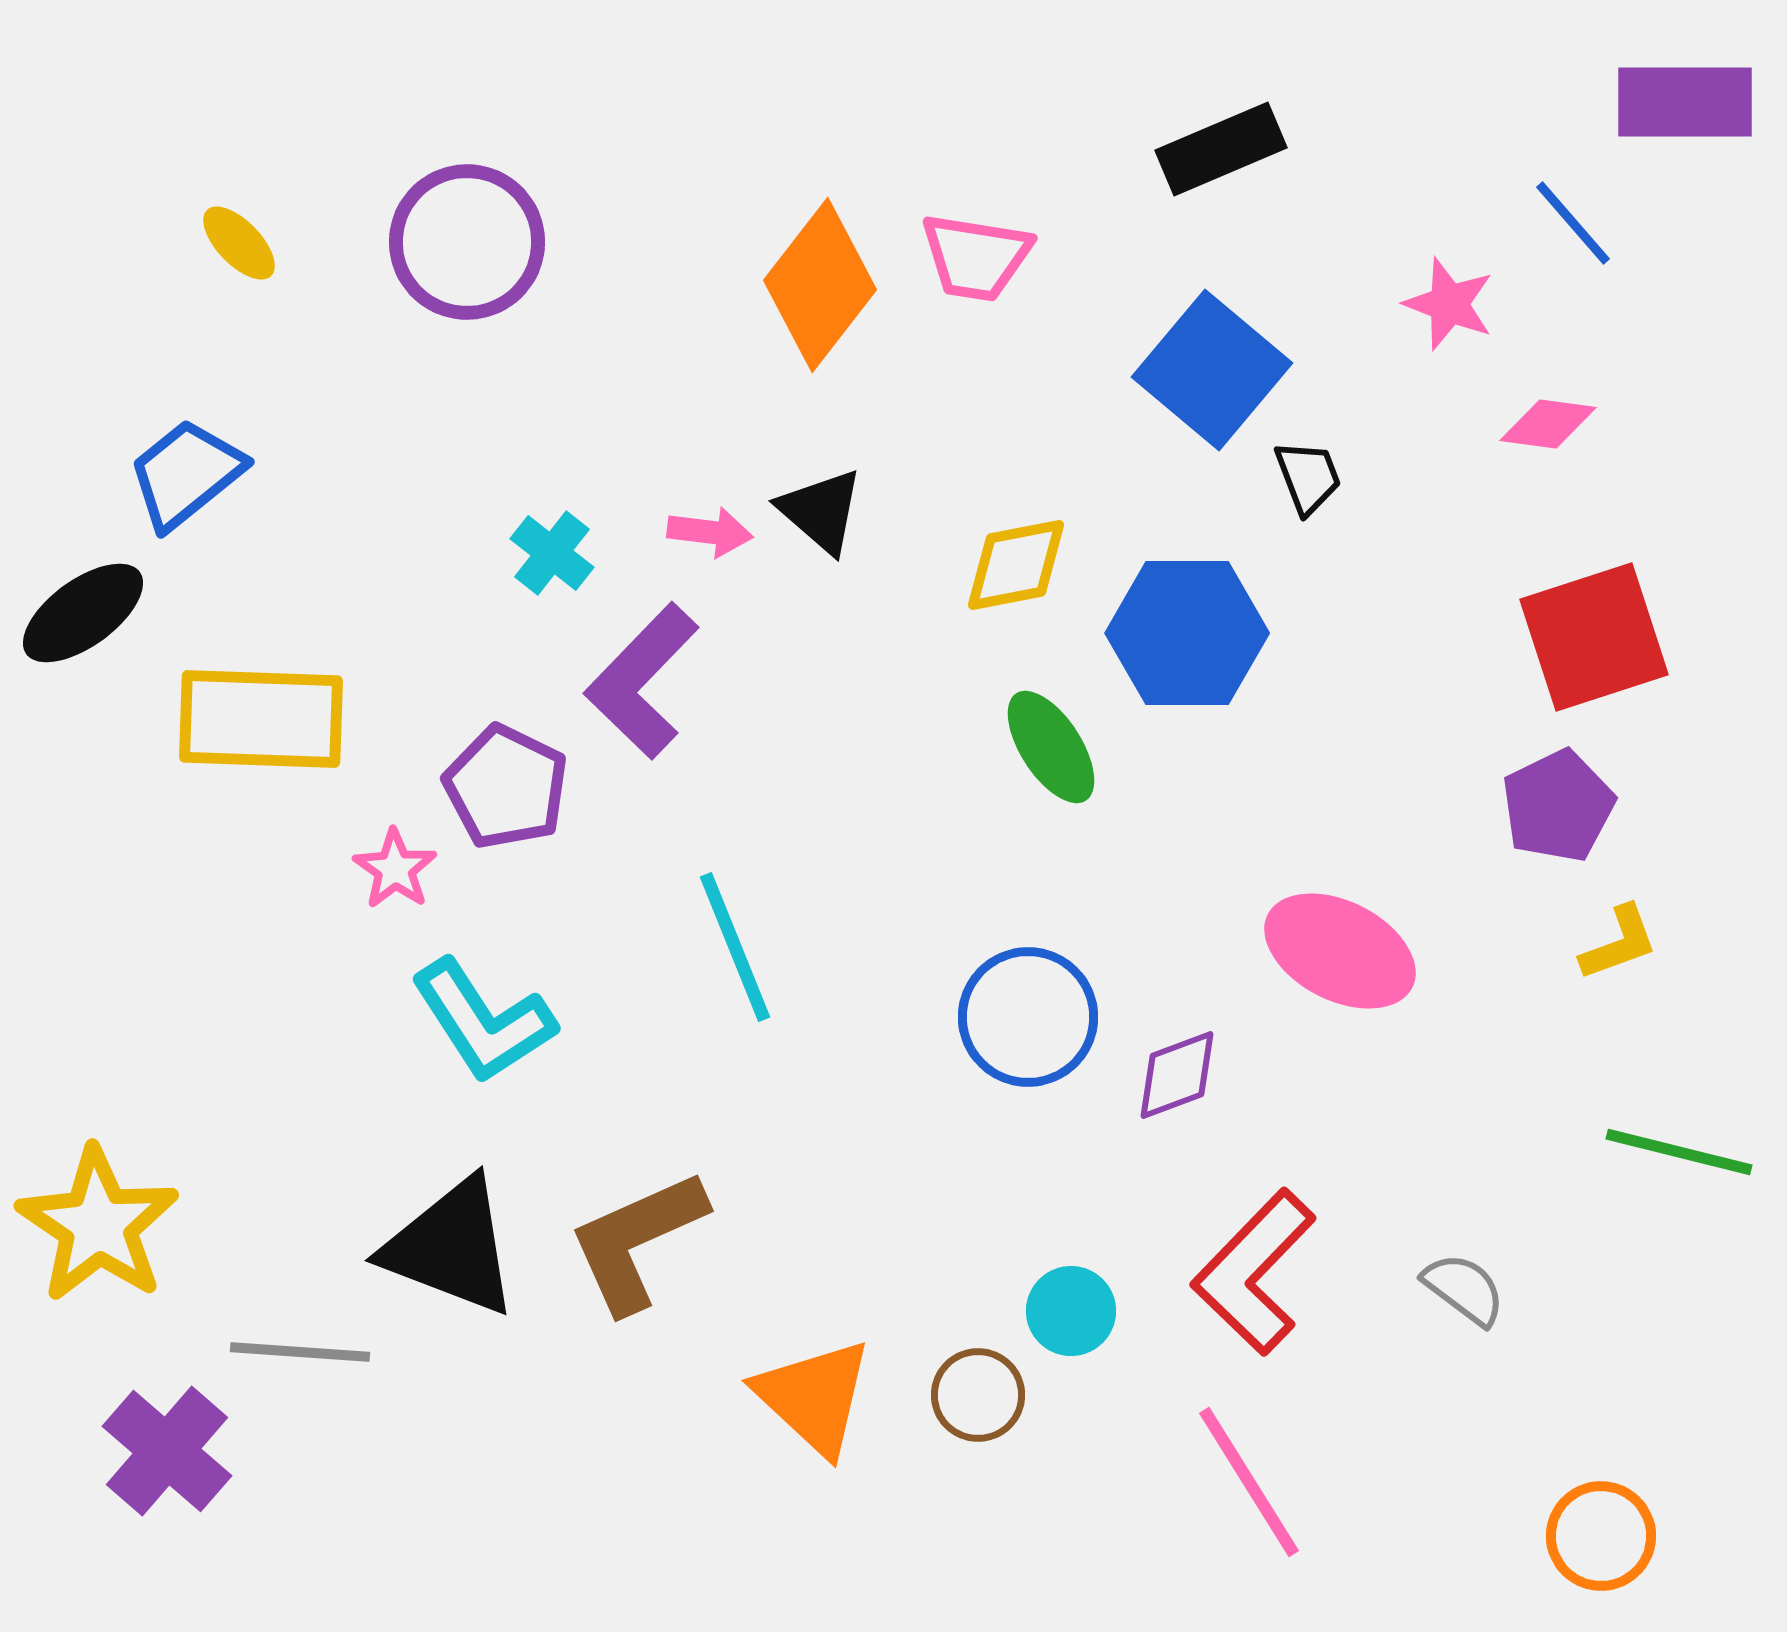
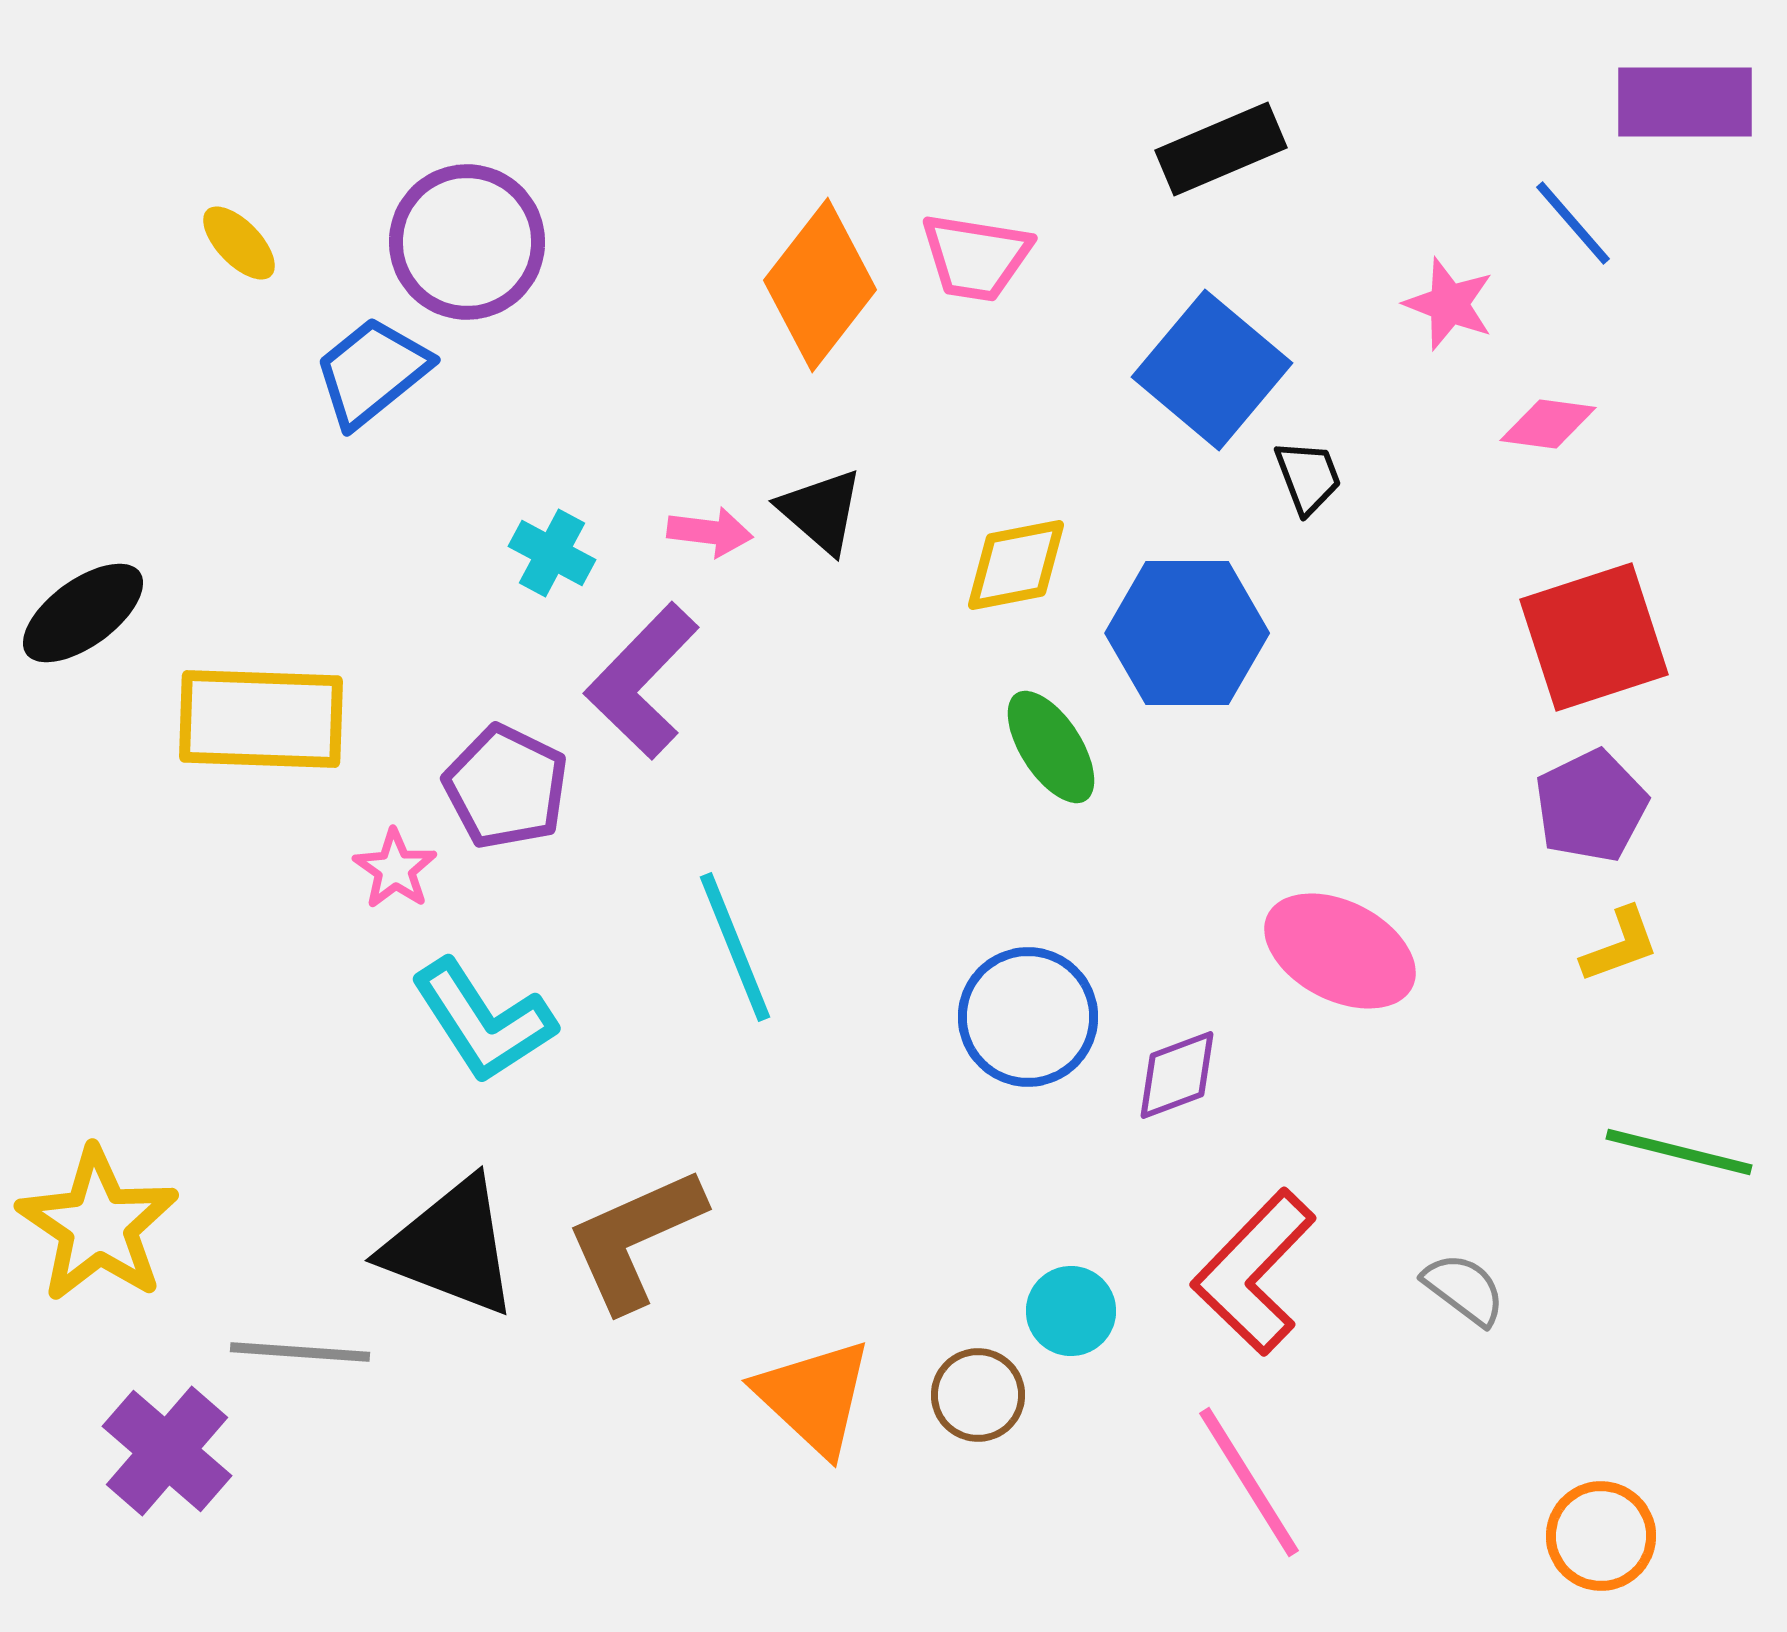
blue trapezoid at (186, 474): moved 186 px right, 102 px up
cyan cross at (552, 553): rotated 10 degrees counterclockwise
purple pentagon at (1558, 806): moved 33 px right
yellow L-shape at (1619, 943): moved 1 px right, 2 px down
brown L-shape at (637, 1241): moved 2 px left, 2 px up
